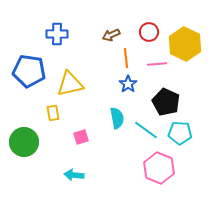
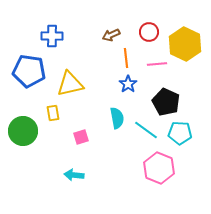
blue cross: moved 5 px left, 2 px down
green circle: moved 1 px left, 11 px up
